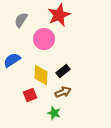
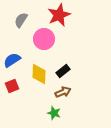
yellow diamond: moved 2 px left, 1 px up
red square: moved 18 px left, 9 px up
